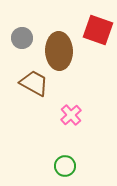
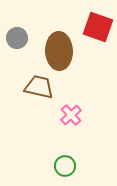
red square: moved 3 px up
gray circle: moved 5 px left
brown trapezoid: moved 5 px right, 4 px down; rotated 16 degrees counterclockwise
